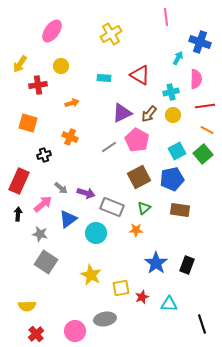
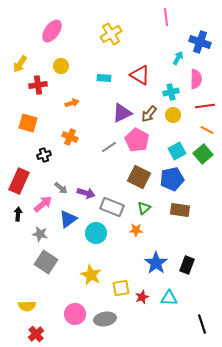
brown square at (139, 177): rotated 35 degrees counterclockwise
cyan triangle at (169, 304): moved 6 px up
pink circle at (75, 331): moved 17 px up
